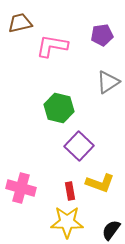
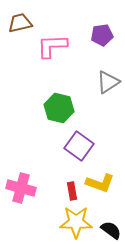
pink L-shape: rotated 12 degrees counterclockwise
purple square: rotated 8 degrees counterclockwise
red rectangle: moved 2 px right
yellow star: moved 9 px right
black semicircle: rotated 90 degrees clockwise
